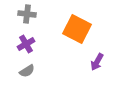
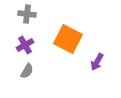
orange square: moved 9 px left, 10 px down
purple cross: moved 1 px left, 1 px down
gray semicircle: rotated 28 degrees counterclockwise
